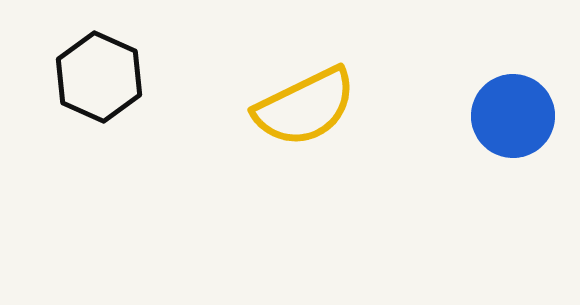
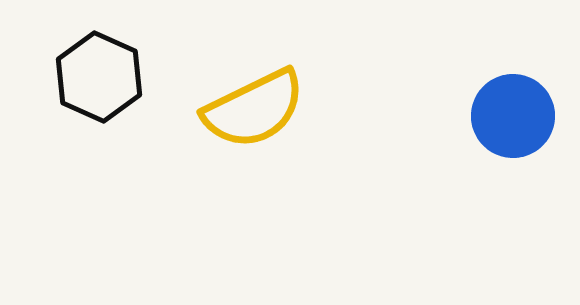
yellow semicircle: moved 51 px left, 2 px down
